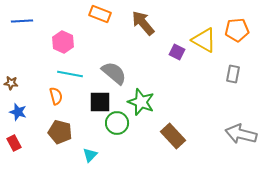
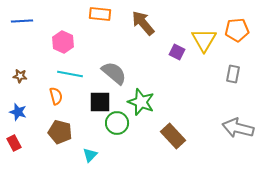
orange rectangle: rotated 15 degrees counterclockwise
yellow triangle: rotated 32 degrees clockwise
brown star: moved 9 px right, 7 px up
gray arrow: moved 3 px left, 6 px up
